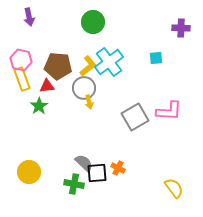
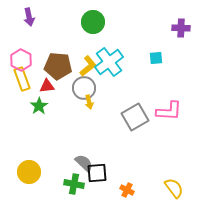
pink hexagon: rotated 15 degrees clockwise
orange cross: moved 9 px right, 22 px down
